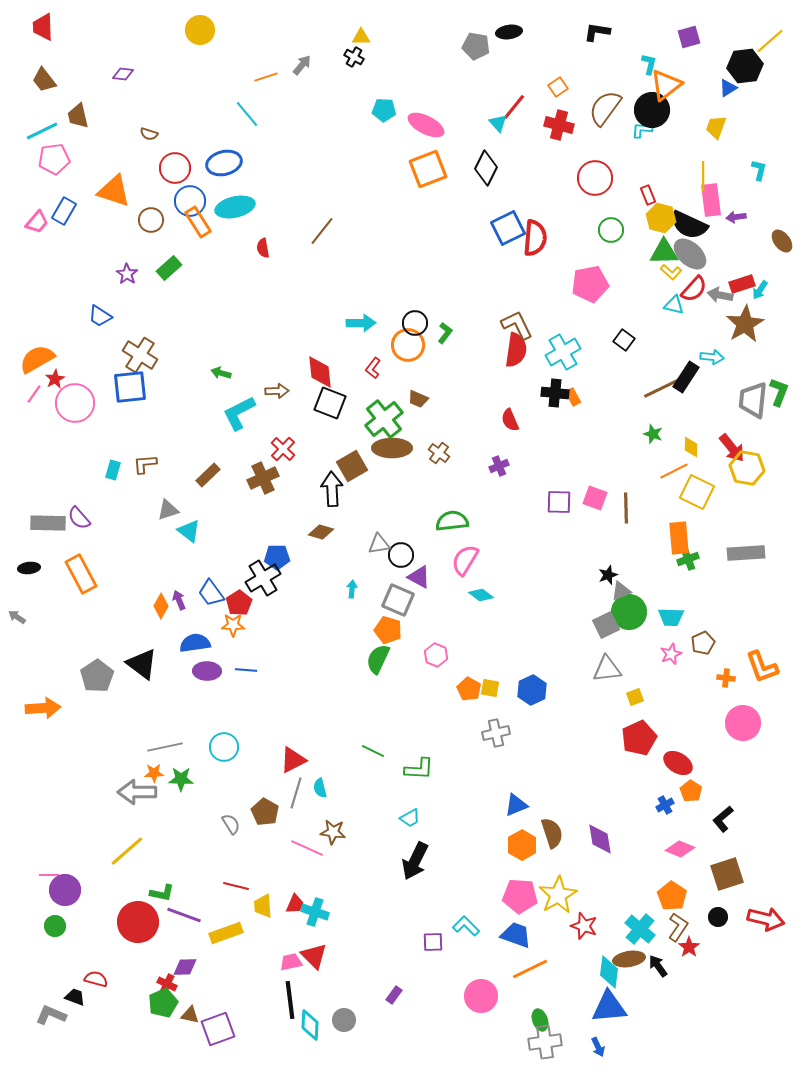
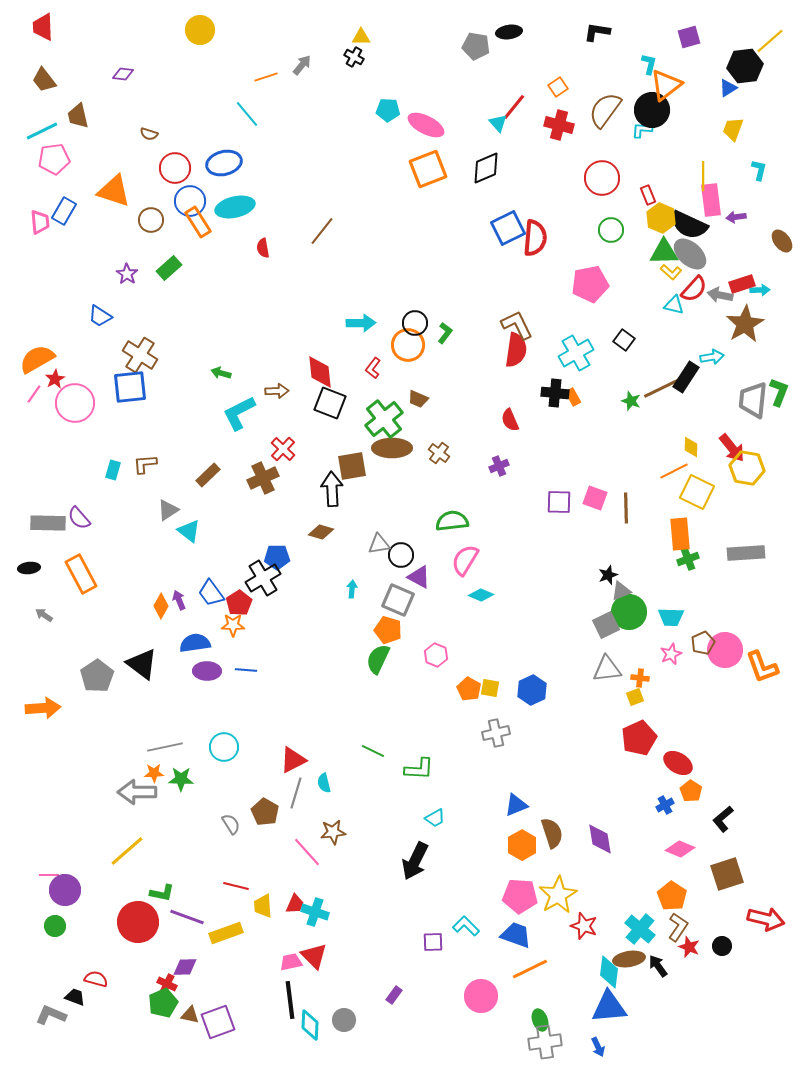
brown semicircle at (605, 108): moved 2 px down
cyan pentagon at (384, 110): moved 4 px right
yellow trapezoid at (716, 127): moved 17 px right, 2 px down
black diamond at (486, 168): rotated 40 degrees clockwise
red circle at (595, 178): moved 7 px right
yellow hexagon at (661, 218): rotated 8 degrees clockwise
pink trapezoid at (37, 222): moved 3 px right; rotated 45 degrees counterclockwise
cyan arrow at (760, 290): rotated 126 degrees counterclockwise
cyan cross at (563, 352): moved 13 px right, 1 px down
cyan arrow at (712, 357): rotated 15 degrees counterclockwise
green star at (653, 434): moved 22 px left, 33 px up
brown square at (352, 466): rotated 20 degrees clockwise
gray triangle at (168, 510): rotated 15 degrees counterclockwise
orange rectangle at (679, 538): moved 1 px right, 4 px up
cyan diamond at (481, 595): rotated 15 degrees counterclockwise
gray arrow at (17, 617): moved 27 px right, 2 px up
orange cross at (726, 678): moved 86 px left
pink circle at (743, 723): moved 18 px left, 73 px up
cyan semicircle at (320, 788): moved 4 px right, 5 px up
cyan trapezoid at (410, 818): moved 25 px right
brown star at (333, 832): rotated 15 degrees counterclockwise
pink line at (307, 848): moved 4 px down; rotated 24 degrees clockwise
purple line at (184, 915): moved 3 px right, 2 px down
black circle at (718, 917): moved 4 px right, 29 px down
red star at (689, 947): rotated 15 degrees counterclockwise
purple square at (218, 1029): moved 7 px up
